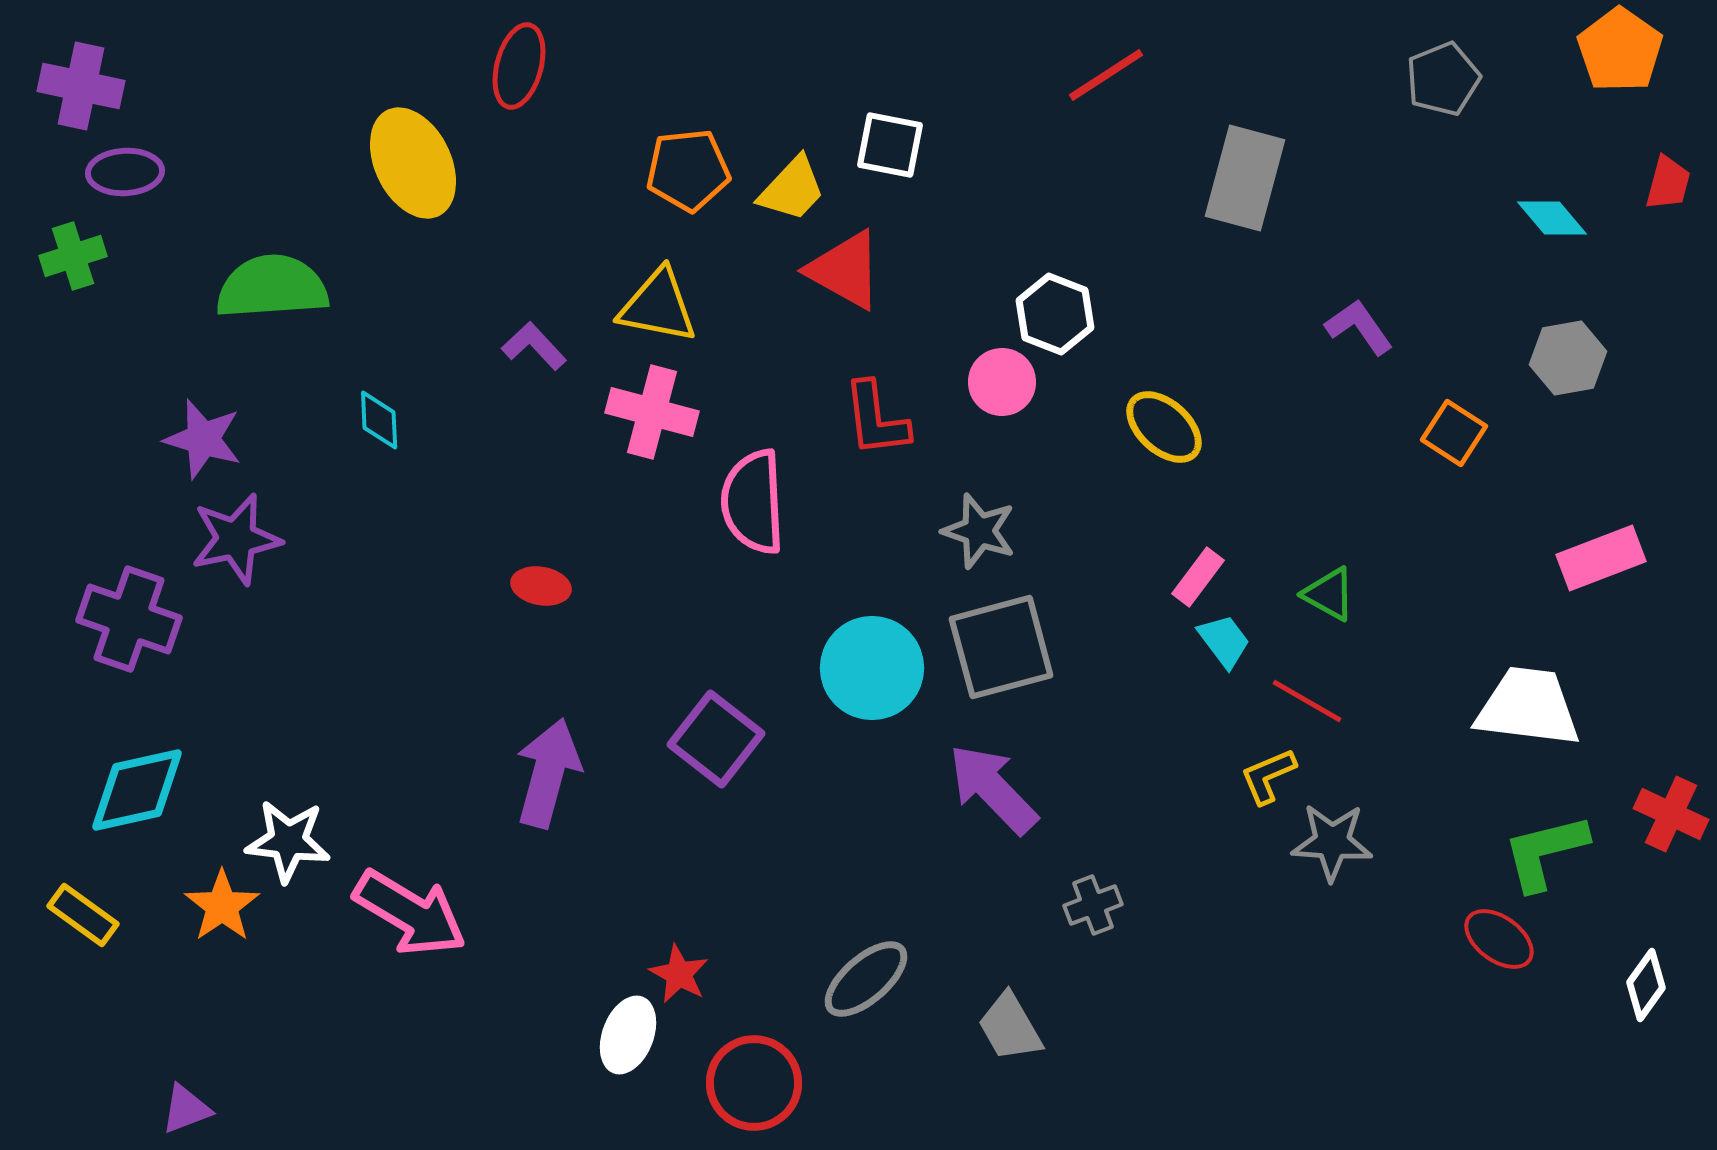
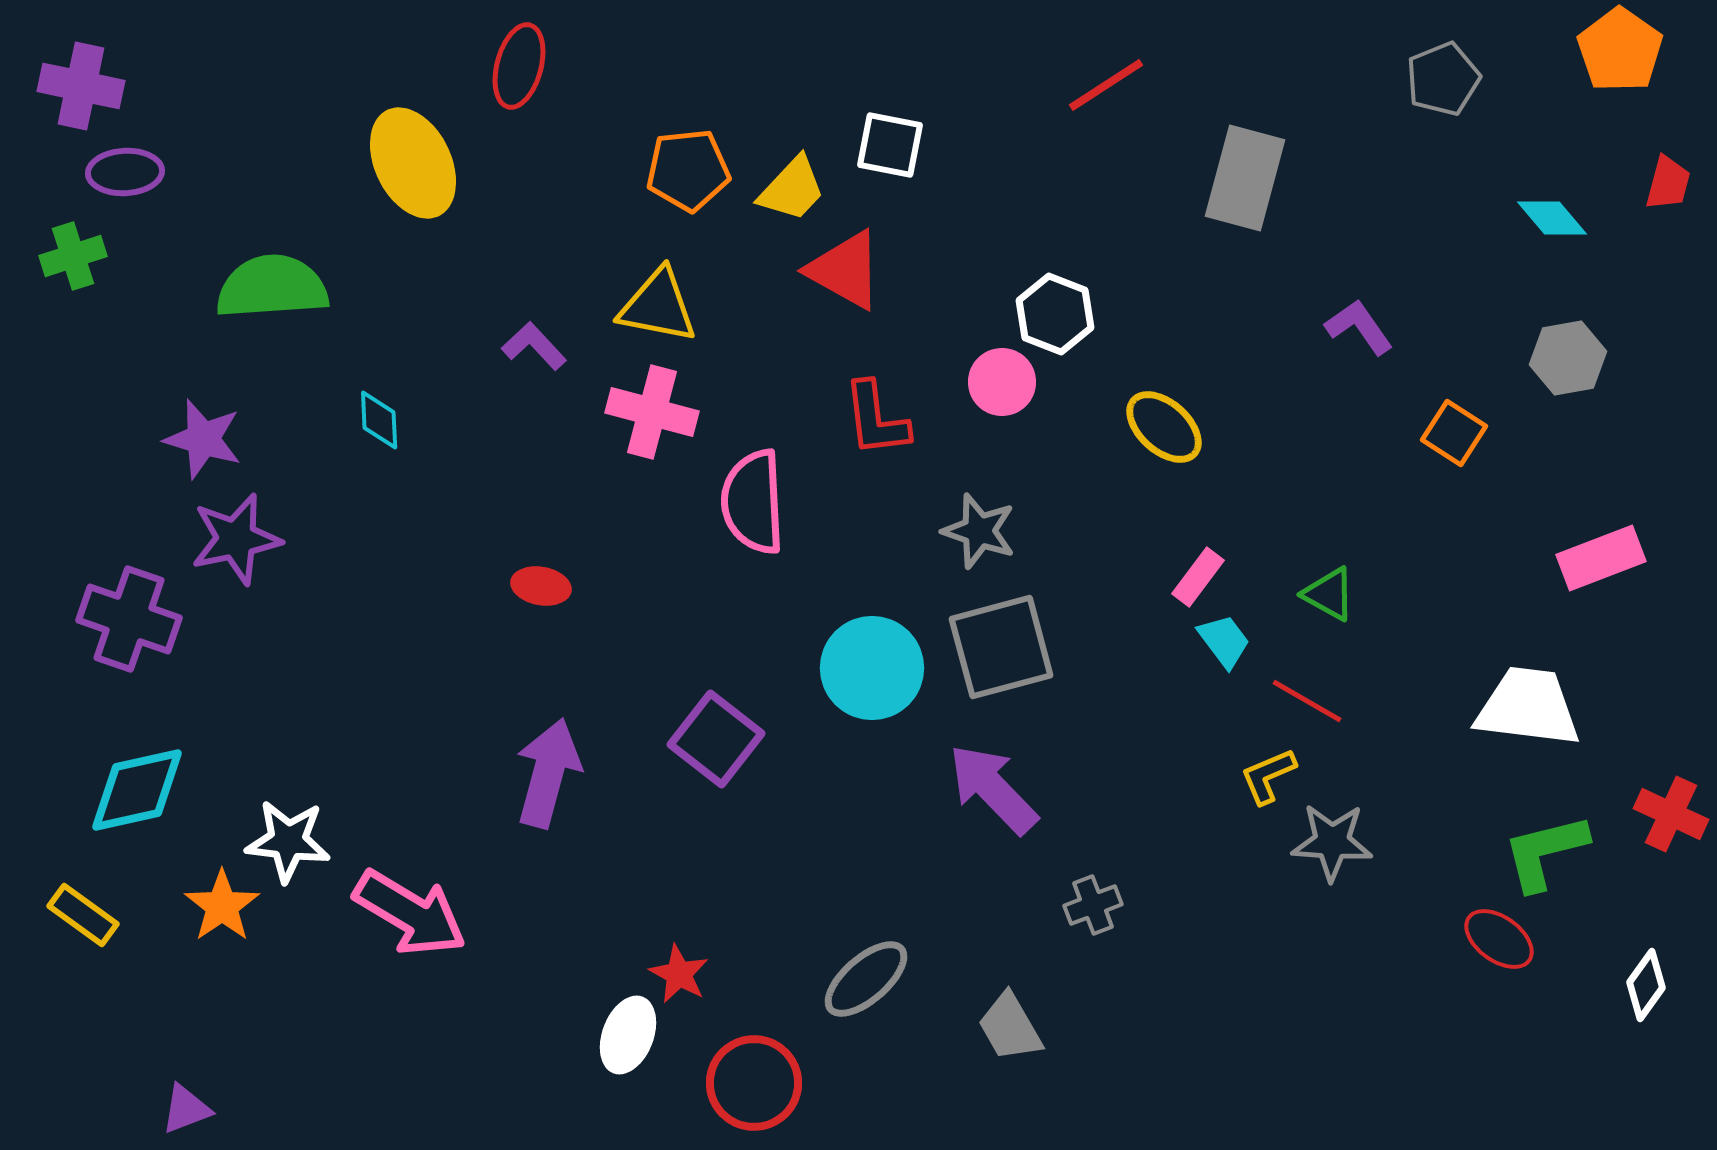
red line at (1106, 75): moved 10 px down
